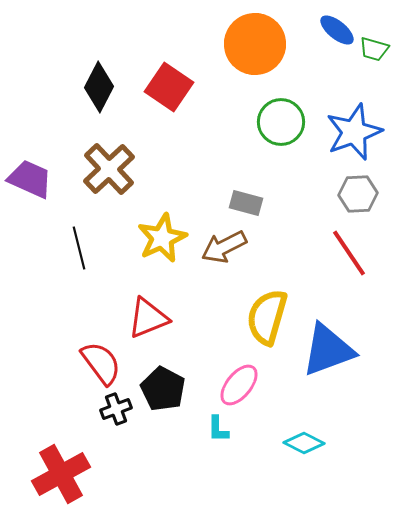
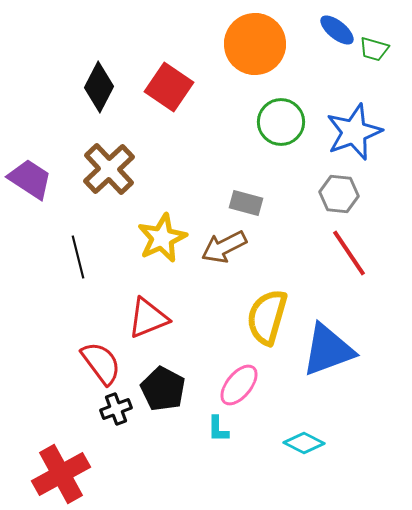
purple trapezoid: rotated 9 degrees clockwise
gray hexagon: moved 19 px left; rotated 9 degrees clockwise
black line: moved 1 px left, 9 px down
